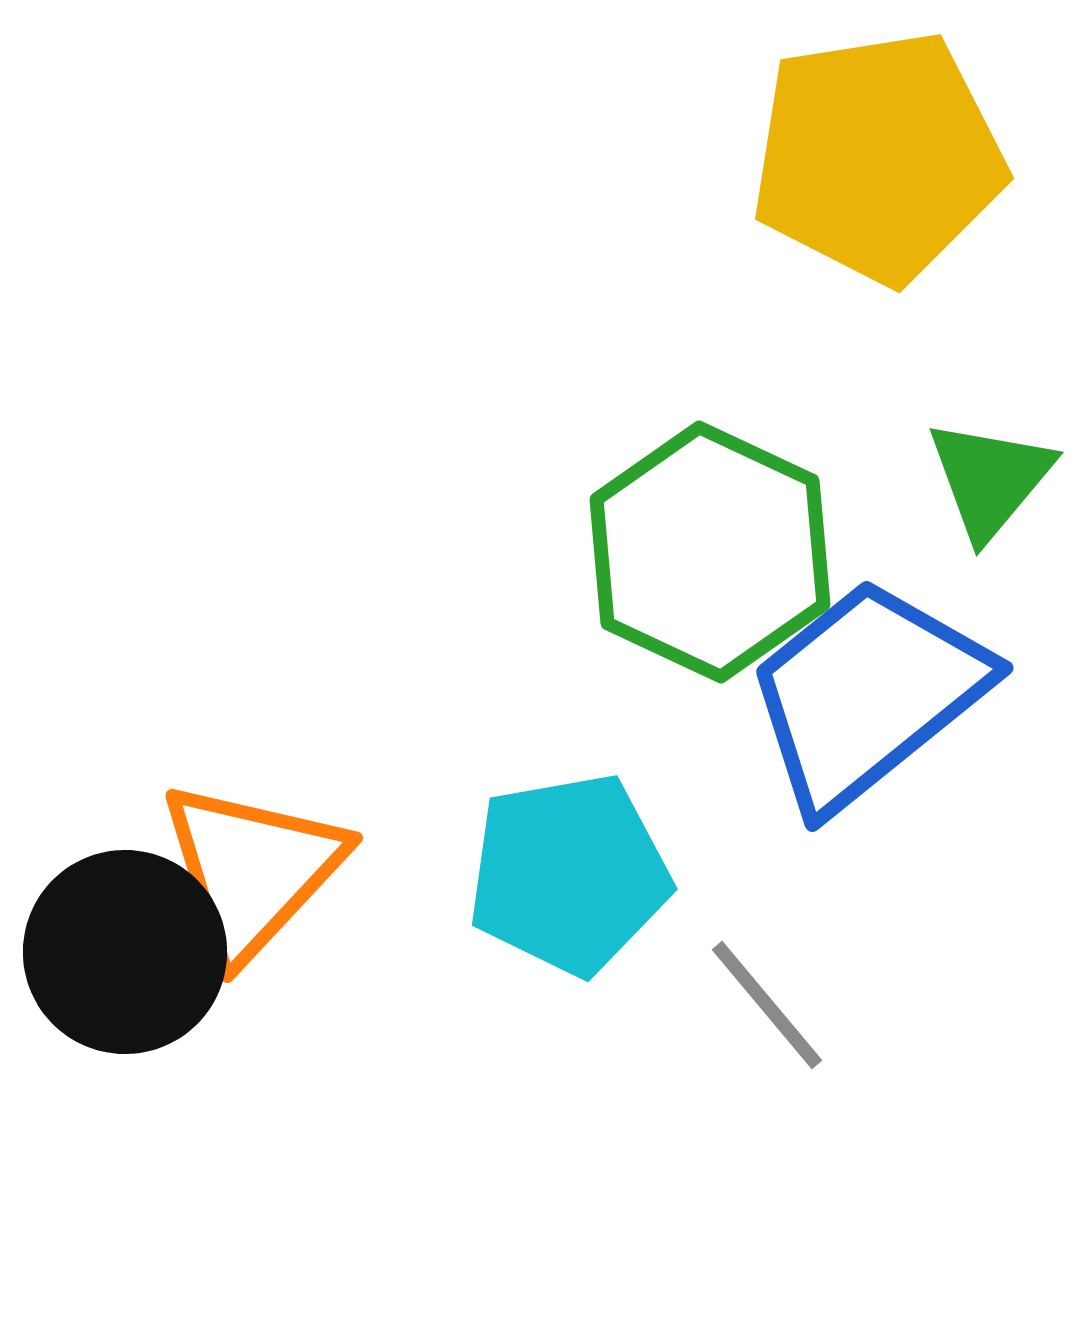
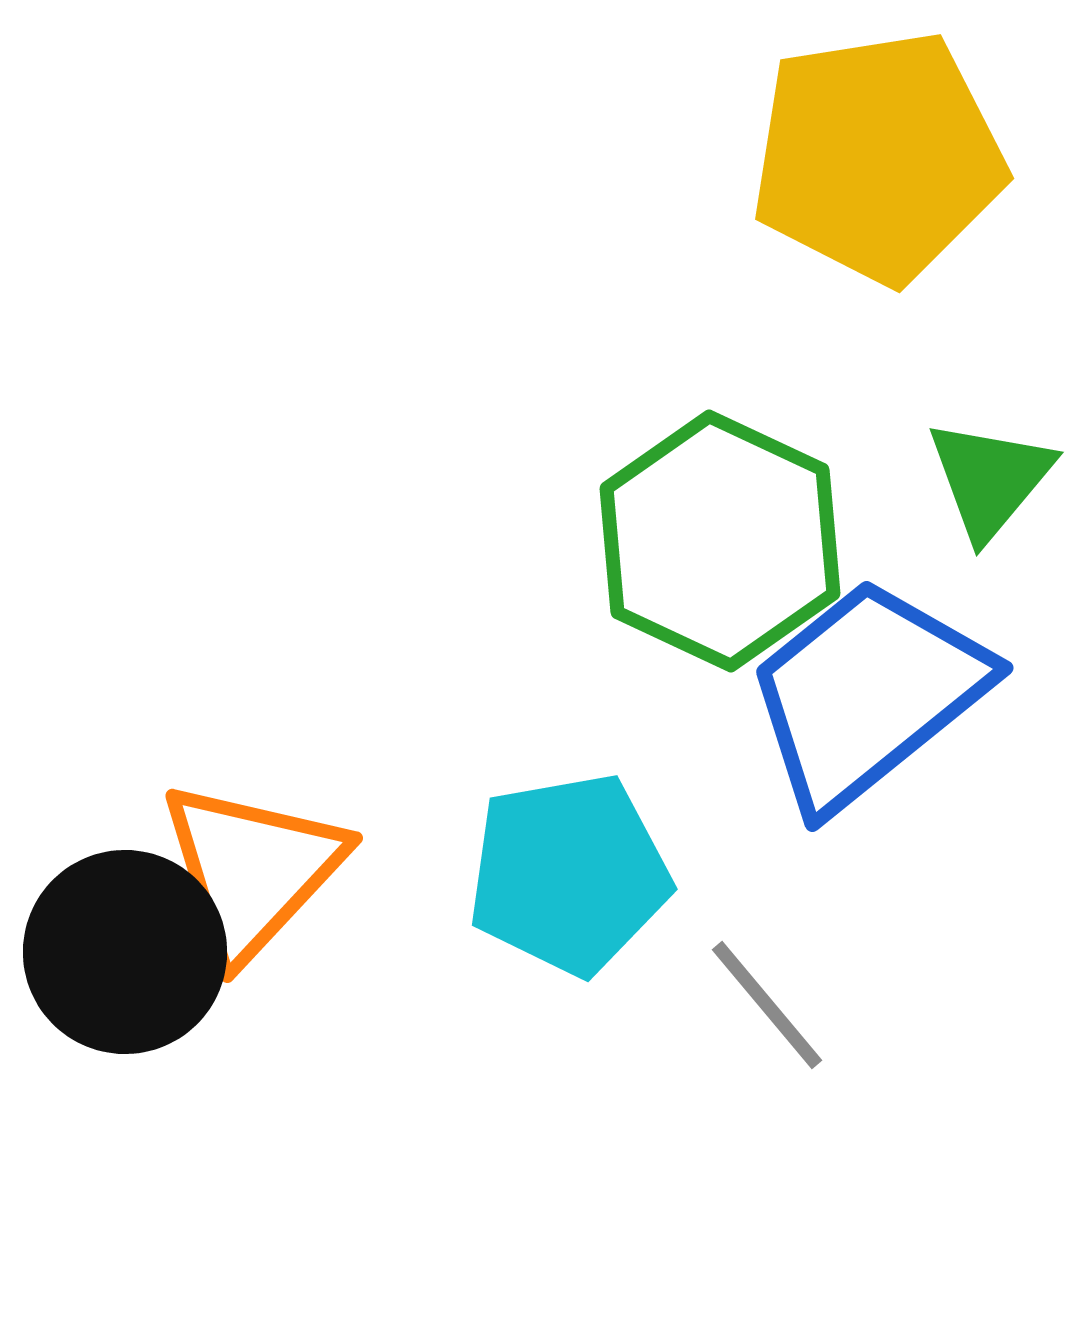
green hexagon: moved 10 px right, 11 px up
